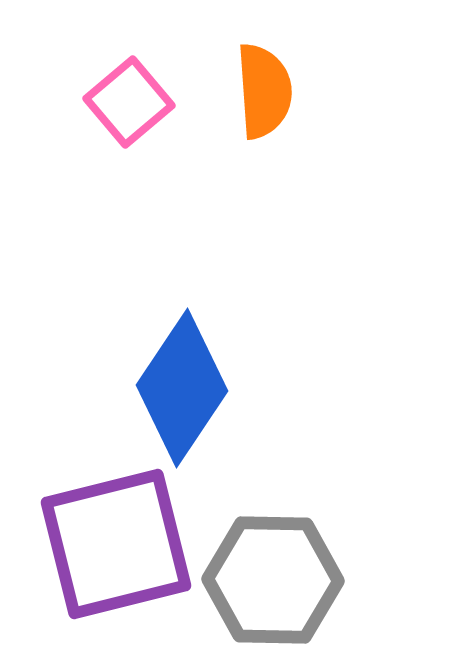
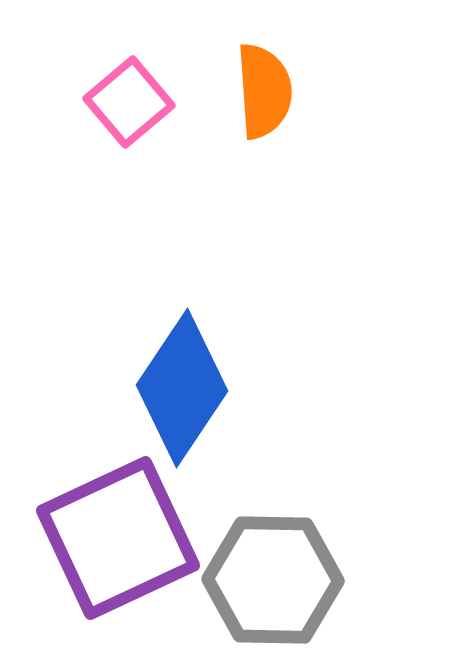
purple square: moved 2 px right, 6 px up; rotated 11 degrees counterclockwise
